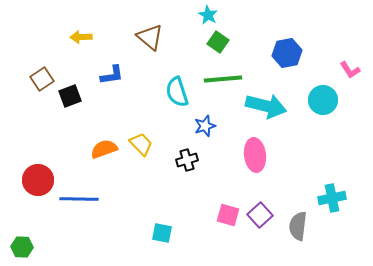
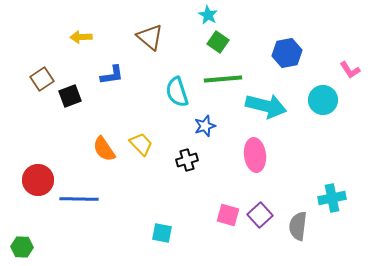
orange semicircle: rotated 104 degrees counterclockwise
